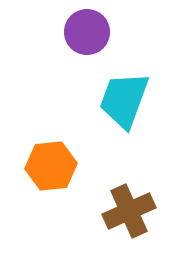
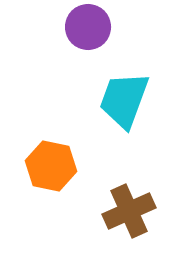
purple circle: moved 1 px right, 5 px up
orange hexagon: rotated 18 degrees clockwise
